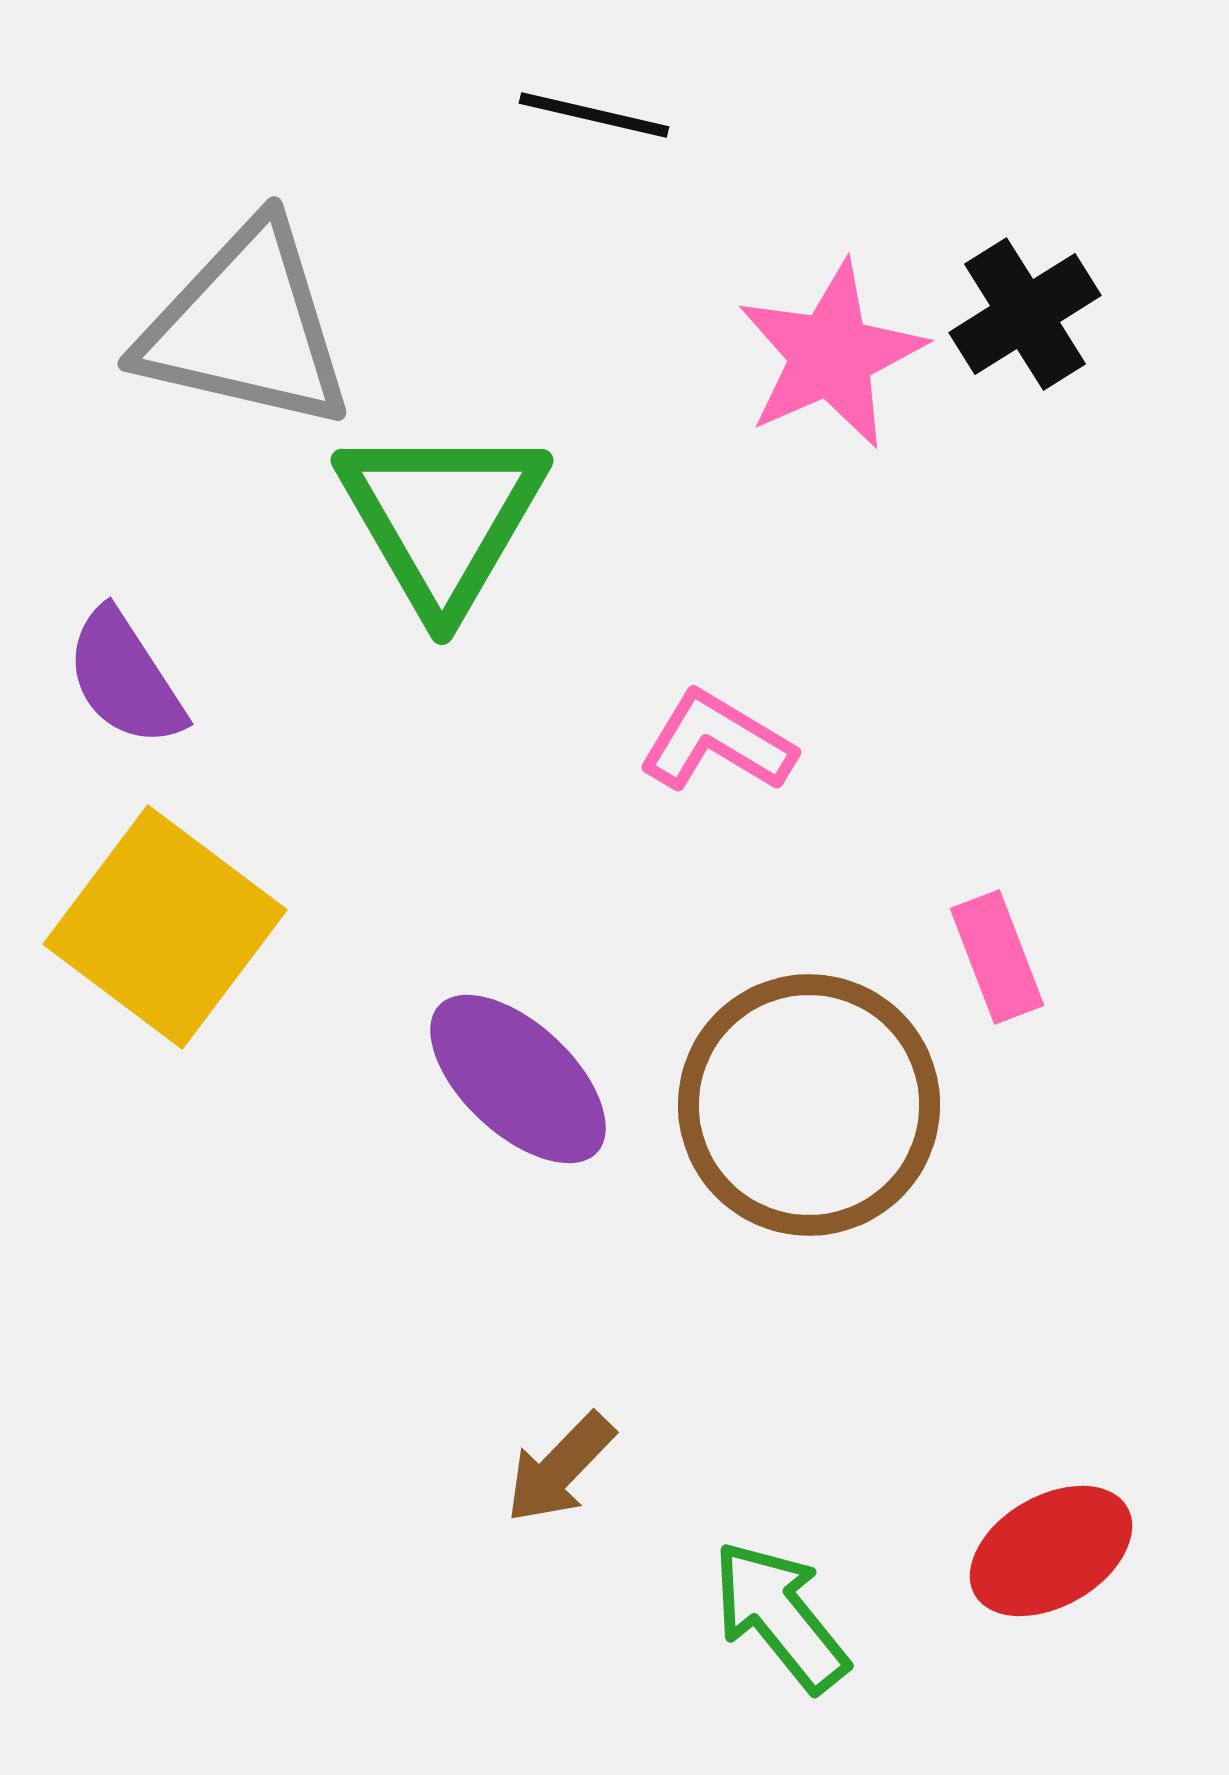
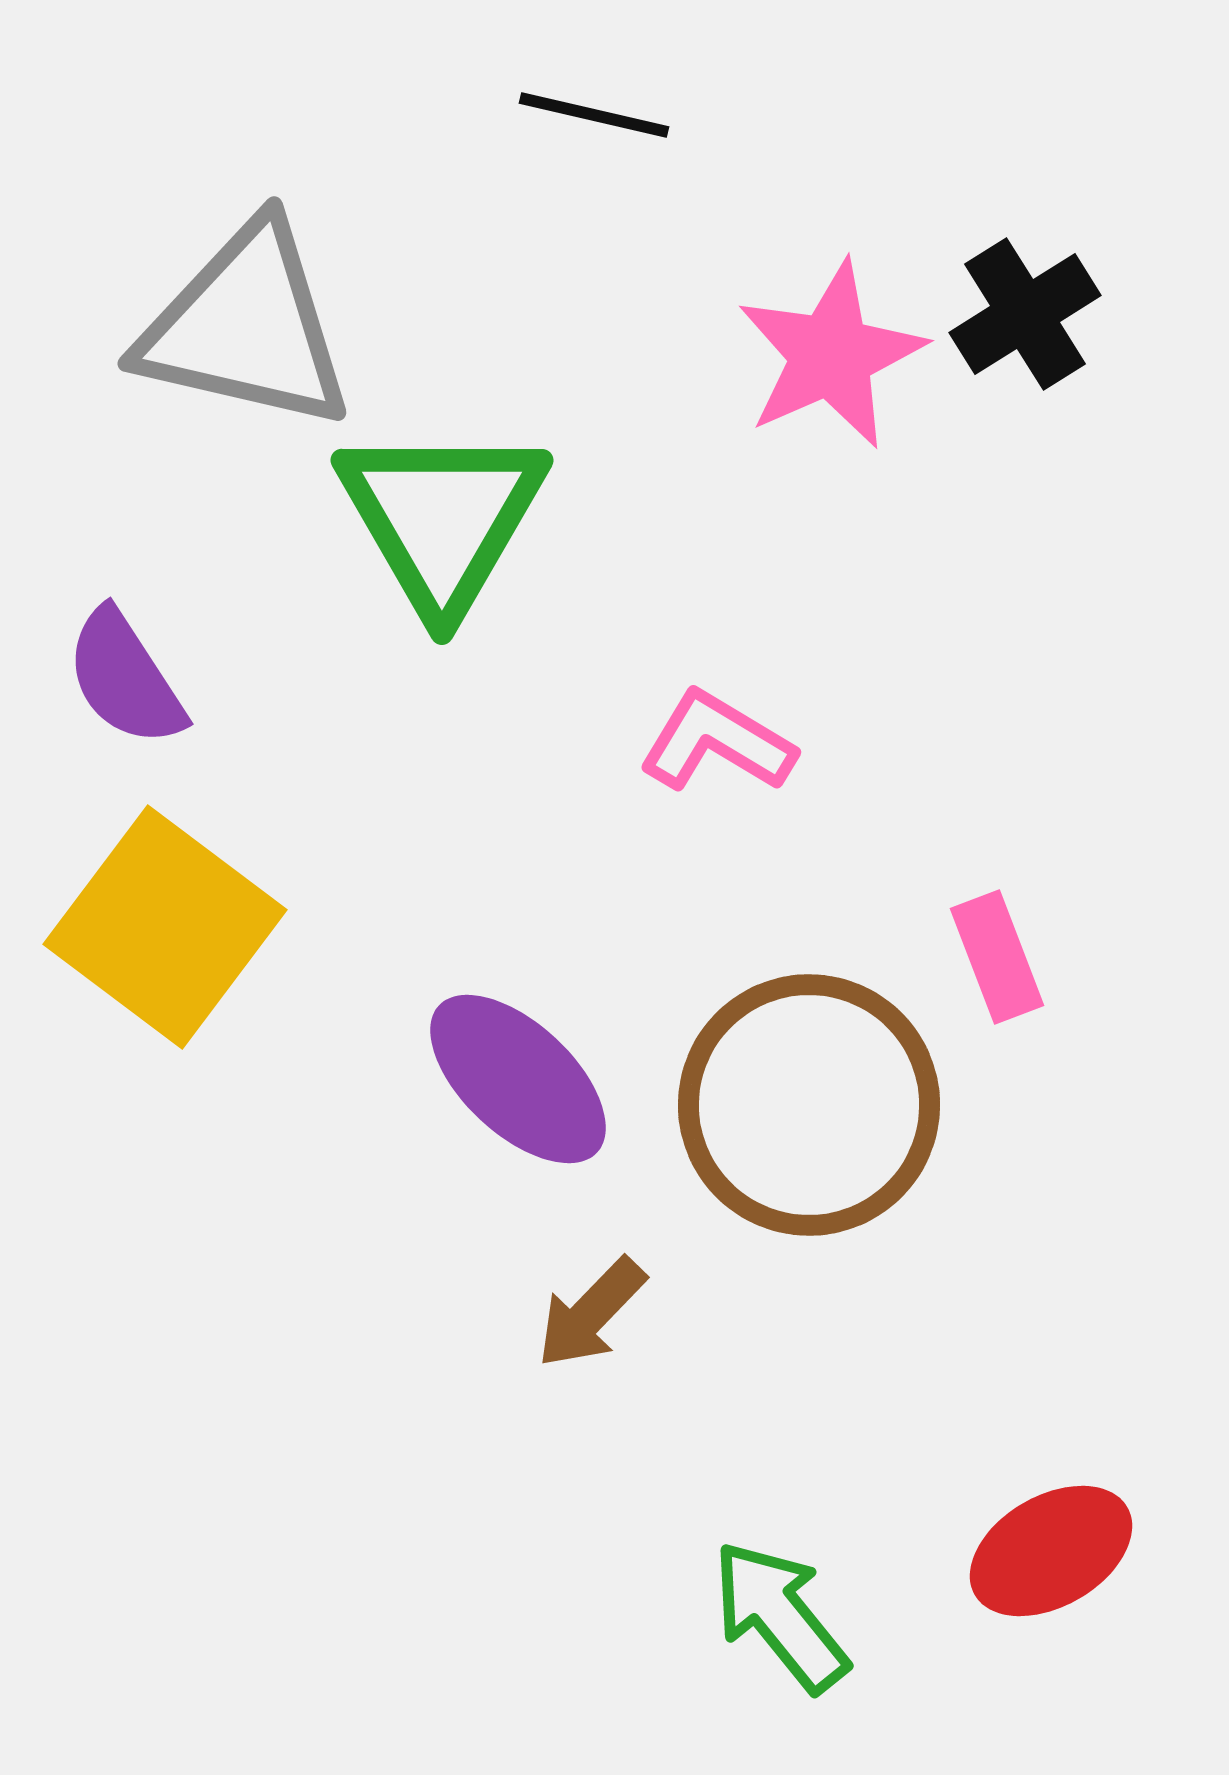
brown arrow: moved 31 px right, 155 px up
